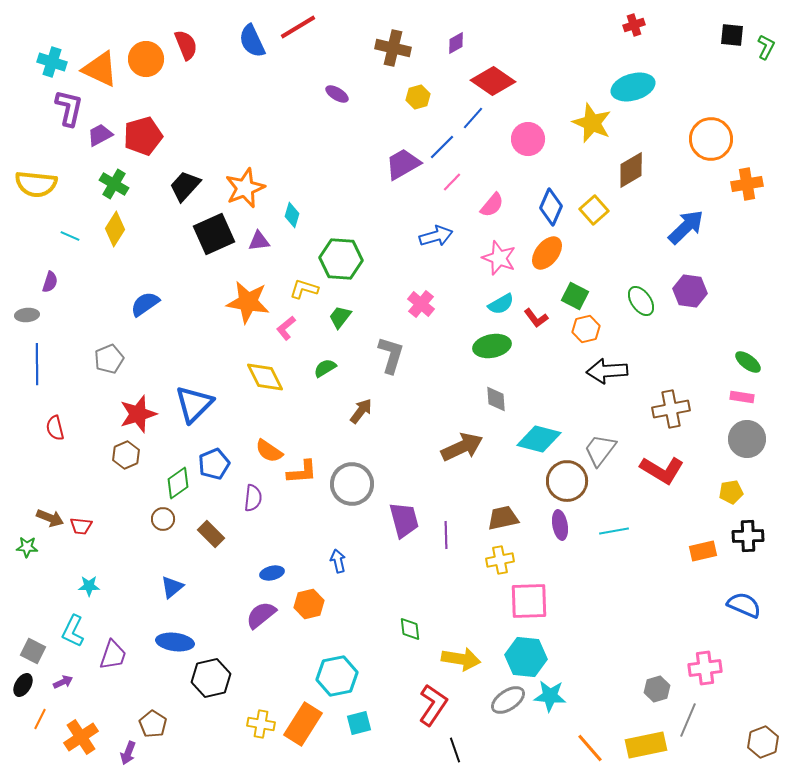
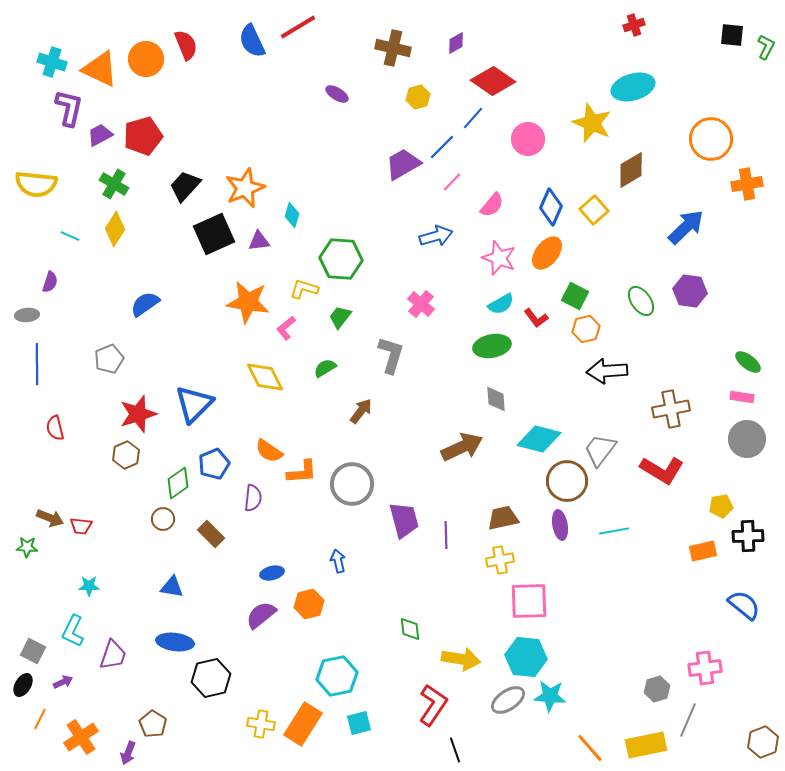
yellow pentagon at (731, 492): moved 10 px left, 14 px down
blue triangle at (172, 587): rotated 50 degrees clockwise
blue semicircle at (744, 605): rotated 16 degrees clockwise
